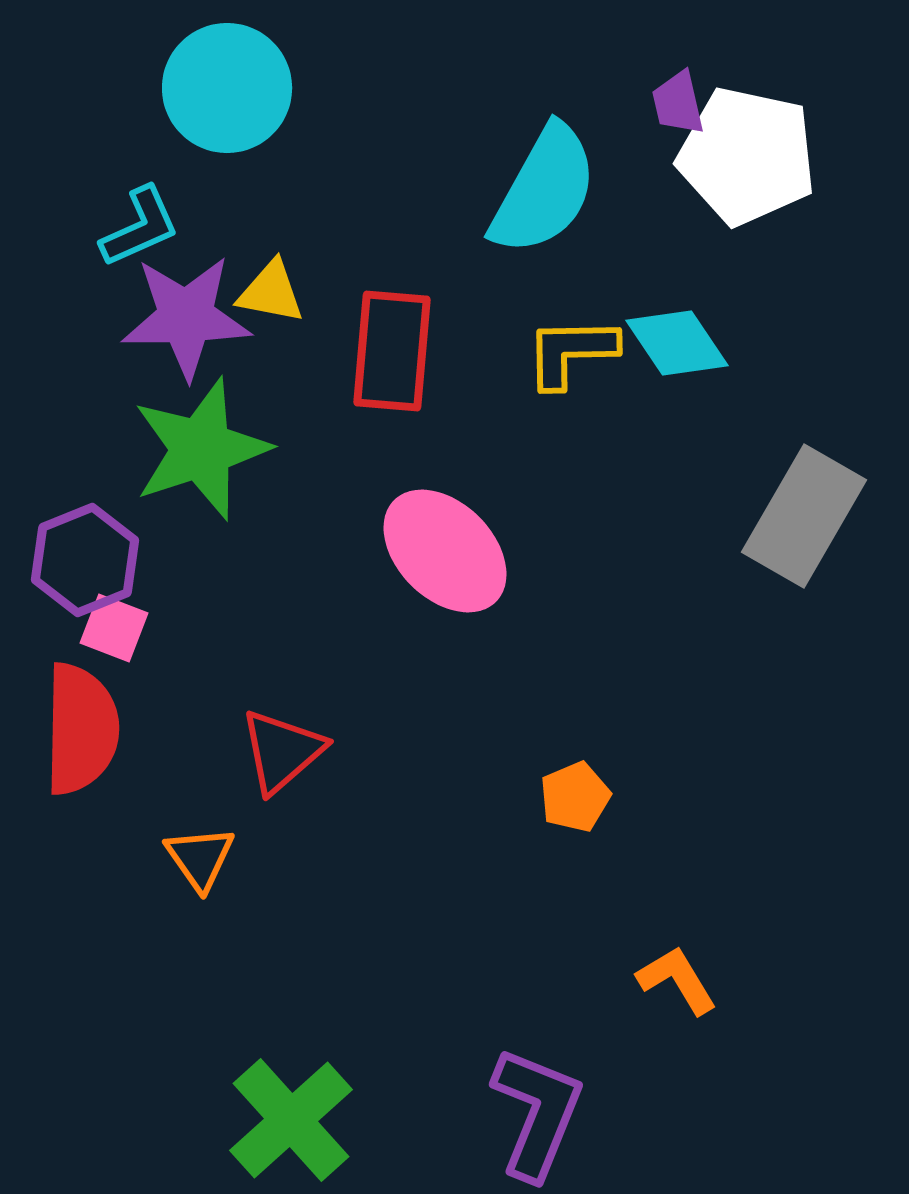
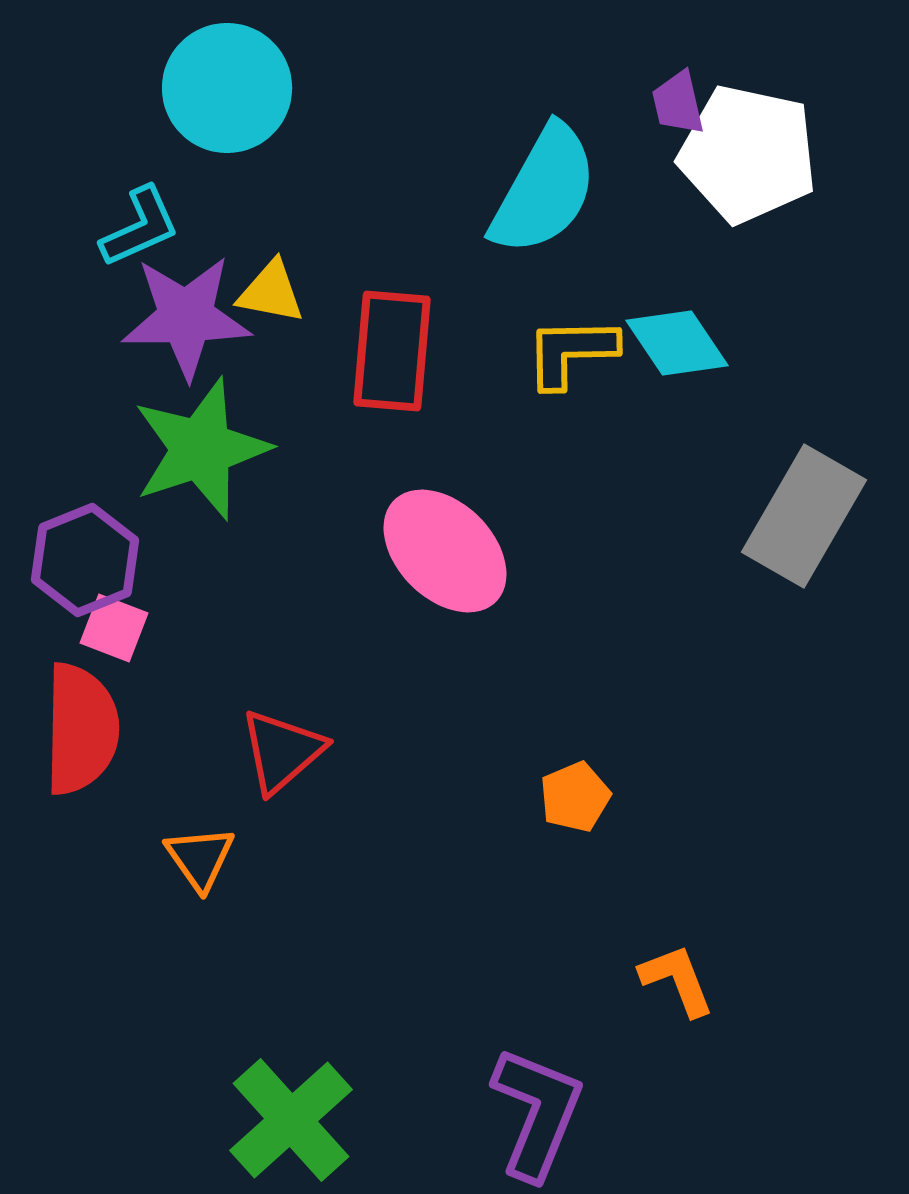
white pentagon: moved 1 px right, 2 px up
orange L-shape: rotated 10 degrees clockwise
